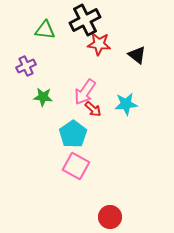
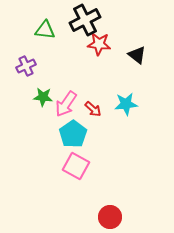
pink arrow: moved 19 px left, 12 px down
